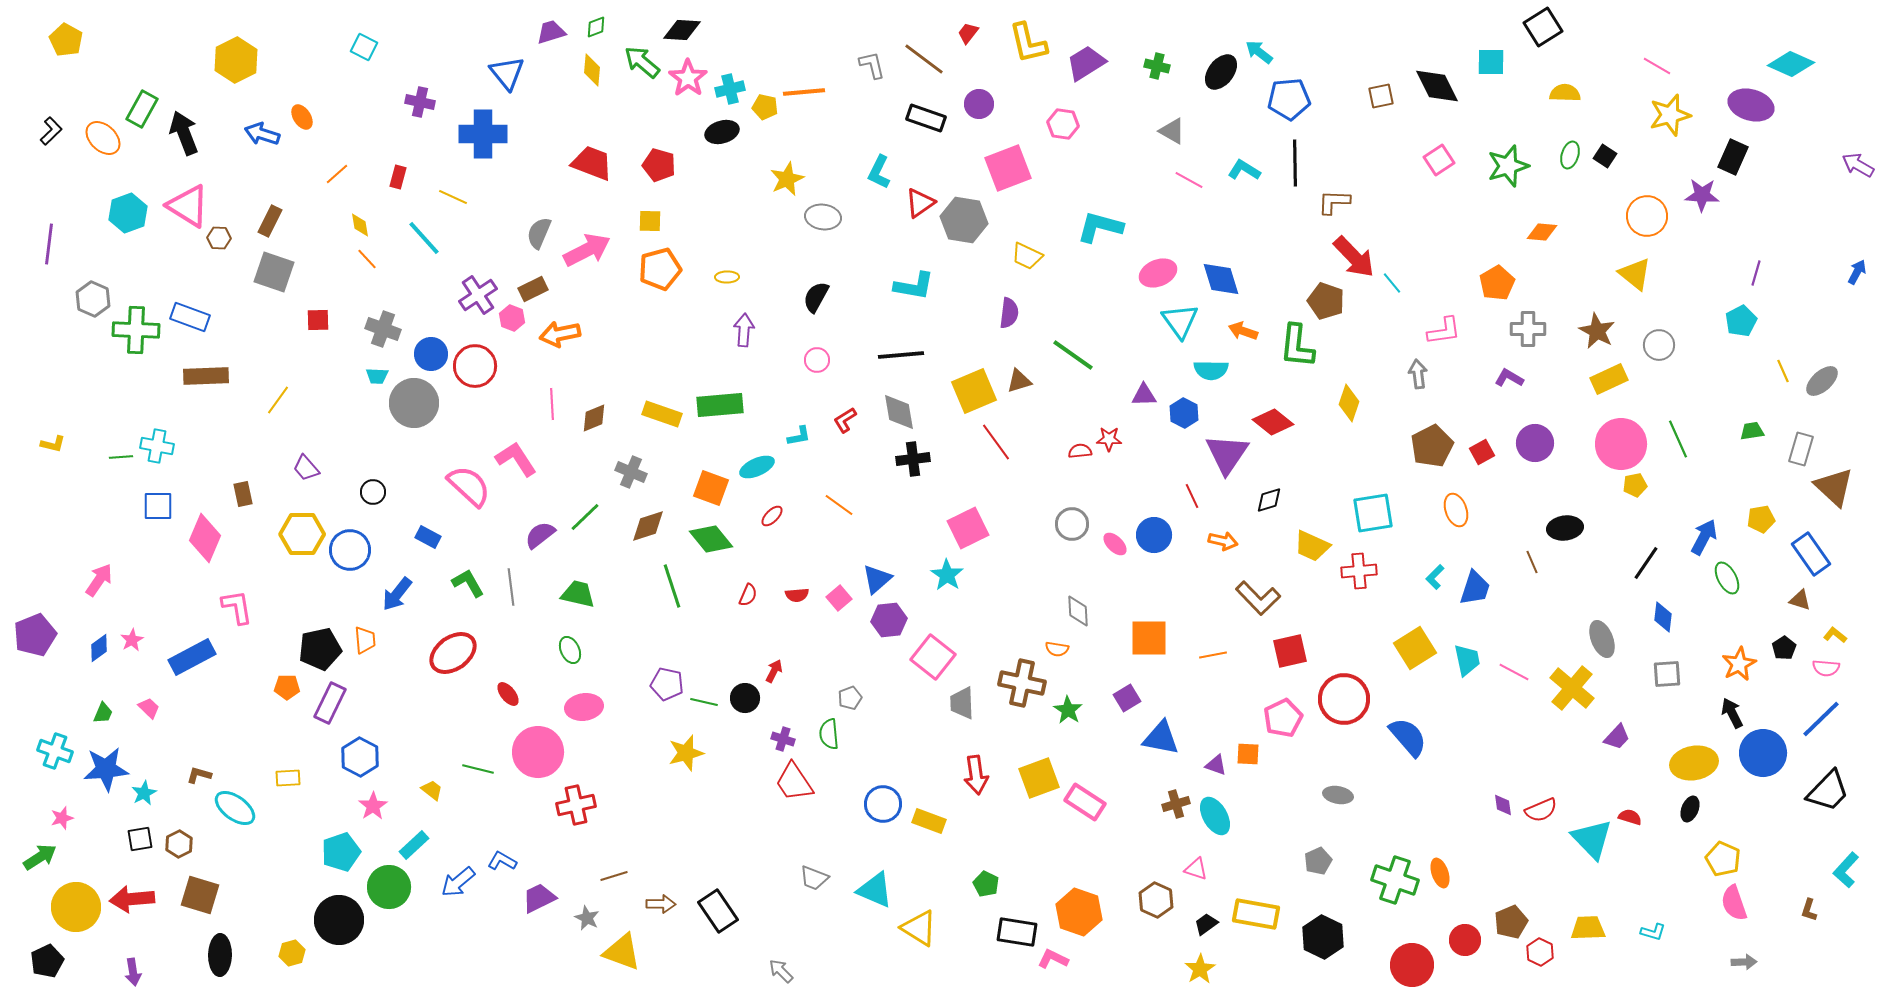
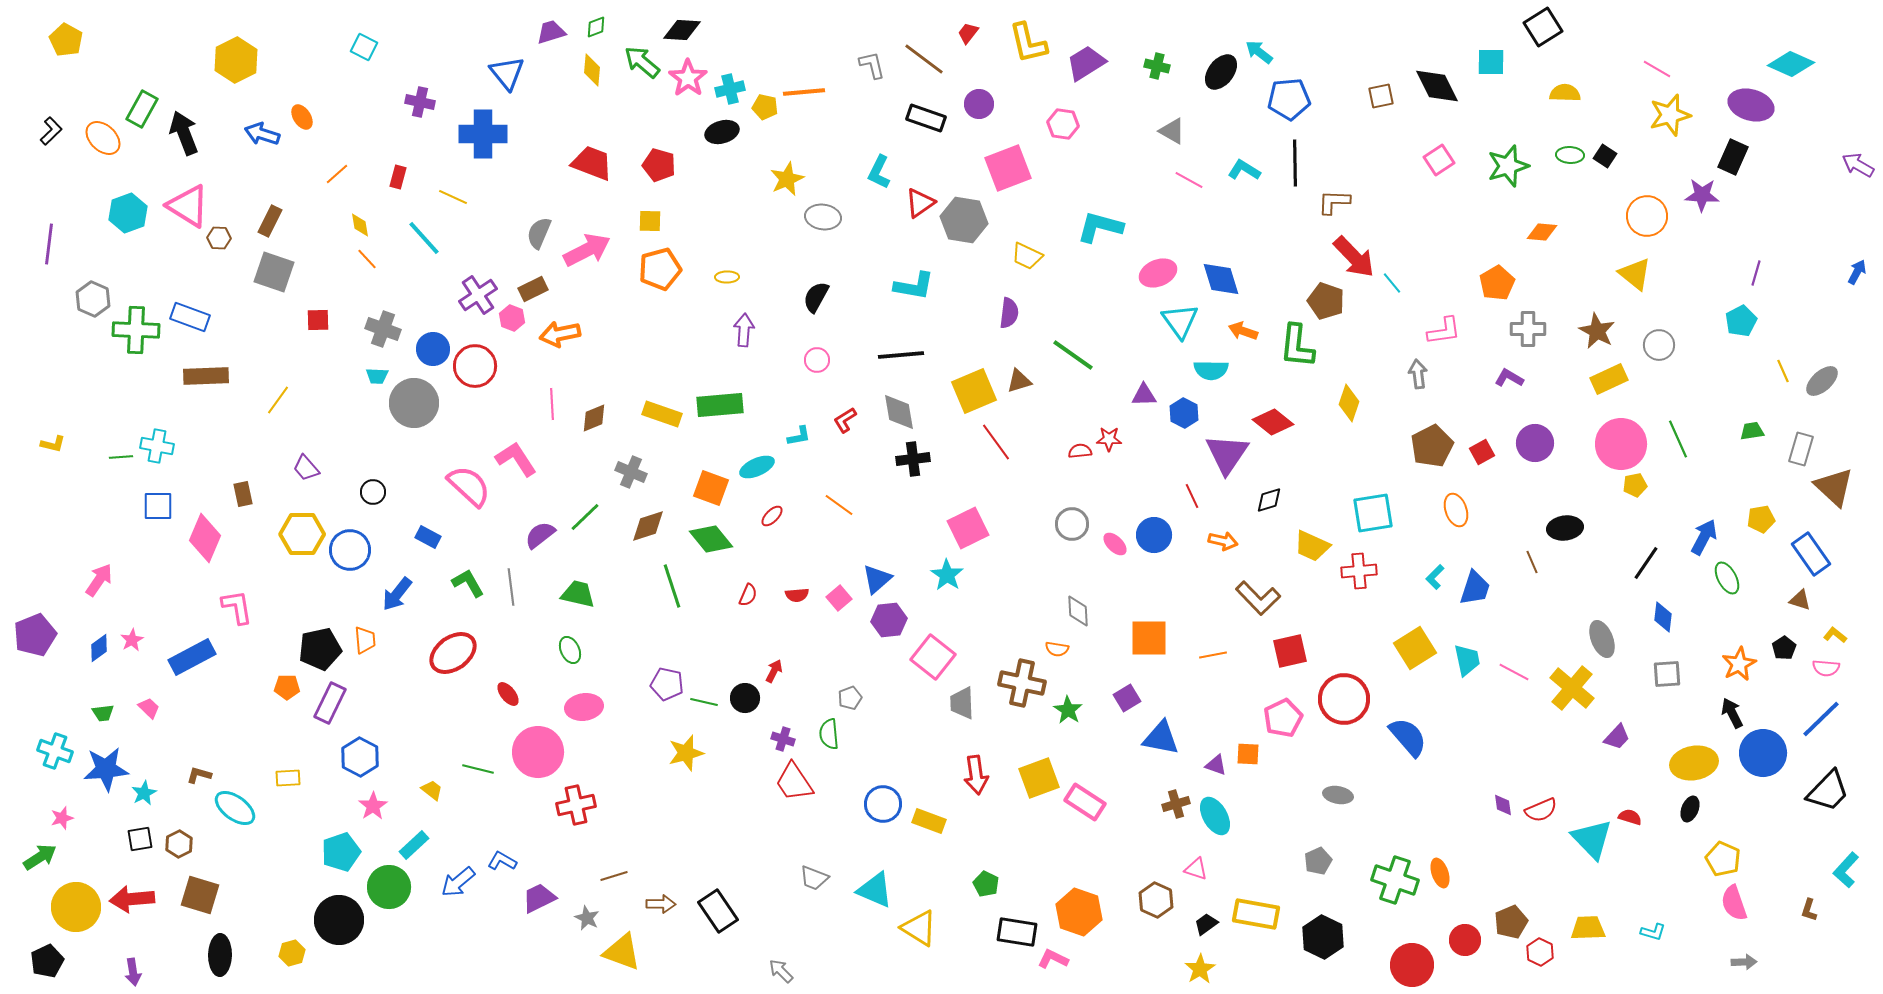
pink line at (1657, 66): moved 3 px down
green ellipse at (1570, 155): rotated 76 degrees clockwise
blue circle at (431, 354): moved 2 px right, 5 px up
green trapezoid at (103, 713): rotated 60 degrees clockwise
